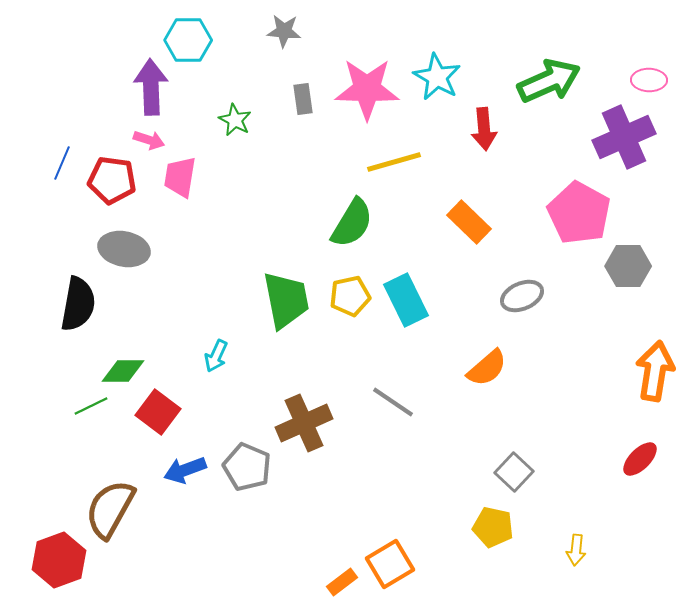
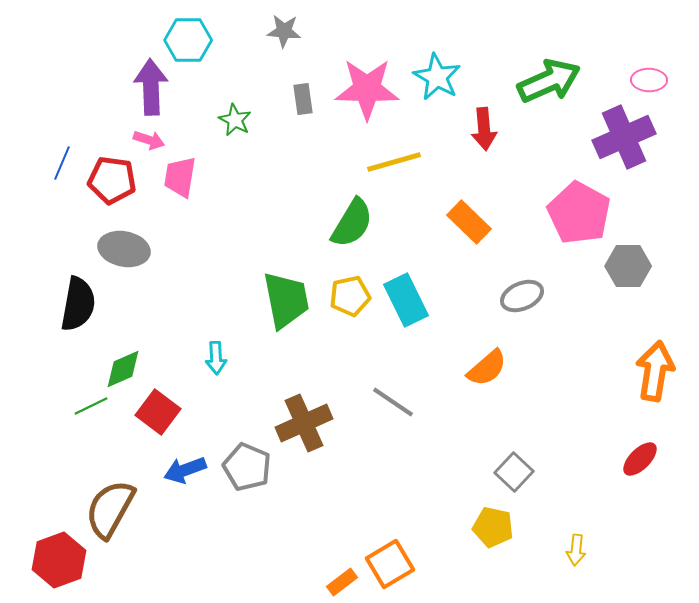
cyan arrow at (216, 356): moved 2 px down; rotated 28 degrees counterclockwise
green diamond at (123, 371): moved 2 px up; rotated 24 degrees counterclockwise
